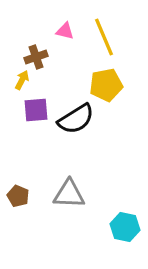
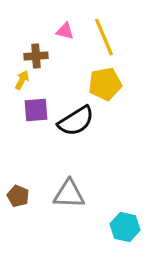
brown cross: moved 1 px up; rotated 15 degrees clockwise
yellow pentagon: moved 1 px left, 1 px up
black semicircle: moved 2 px down
